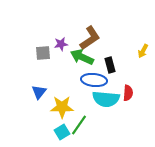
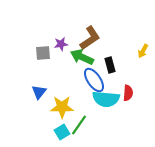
blue ellipse: rotated 50 degrees clockwise
